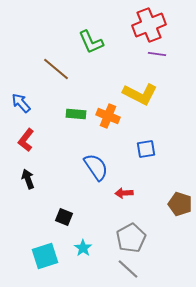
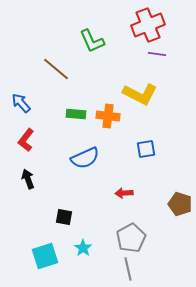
red cross: moved 1 px left
green L-shape: moved 1 px right, 1 px up
orange cross: rotated 15 degrees counterclockwise
blue semicircle: moved 11 px left, 9 px up; rotated 100 degrees clockwise
black square: rotated 12 degrees counterclockwise
gray line: rotated 35 degrees clockwise
